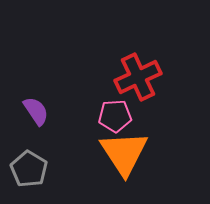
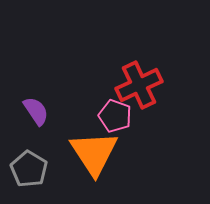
red cross: moved 1 px right, 8 px down
pink pentagon: rotated 24 degrees clockwise
orange triangle: moved 30 px left
